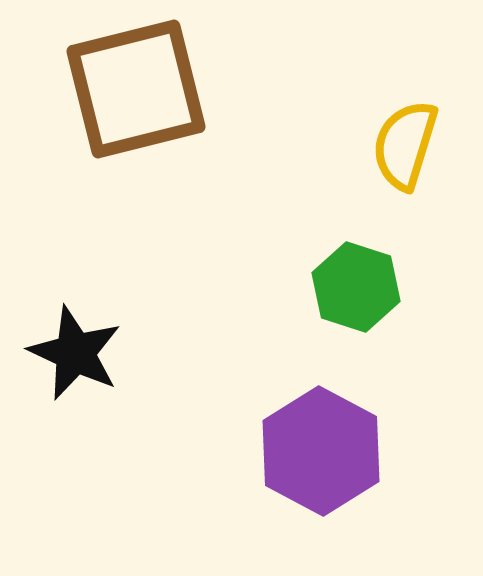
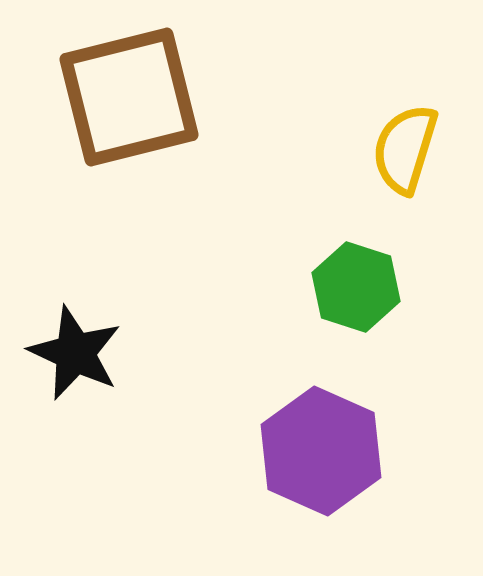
brown square: moved 7 px left, 8 px down
yellow semicircle: moved 4 px down
purple hexagon: rotated 4 degrees counterclockwise
